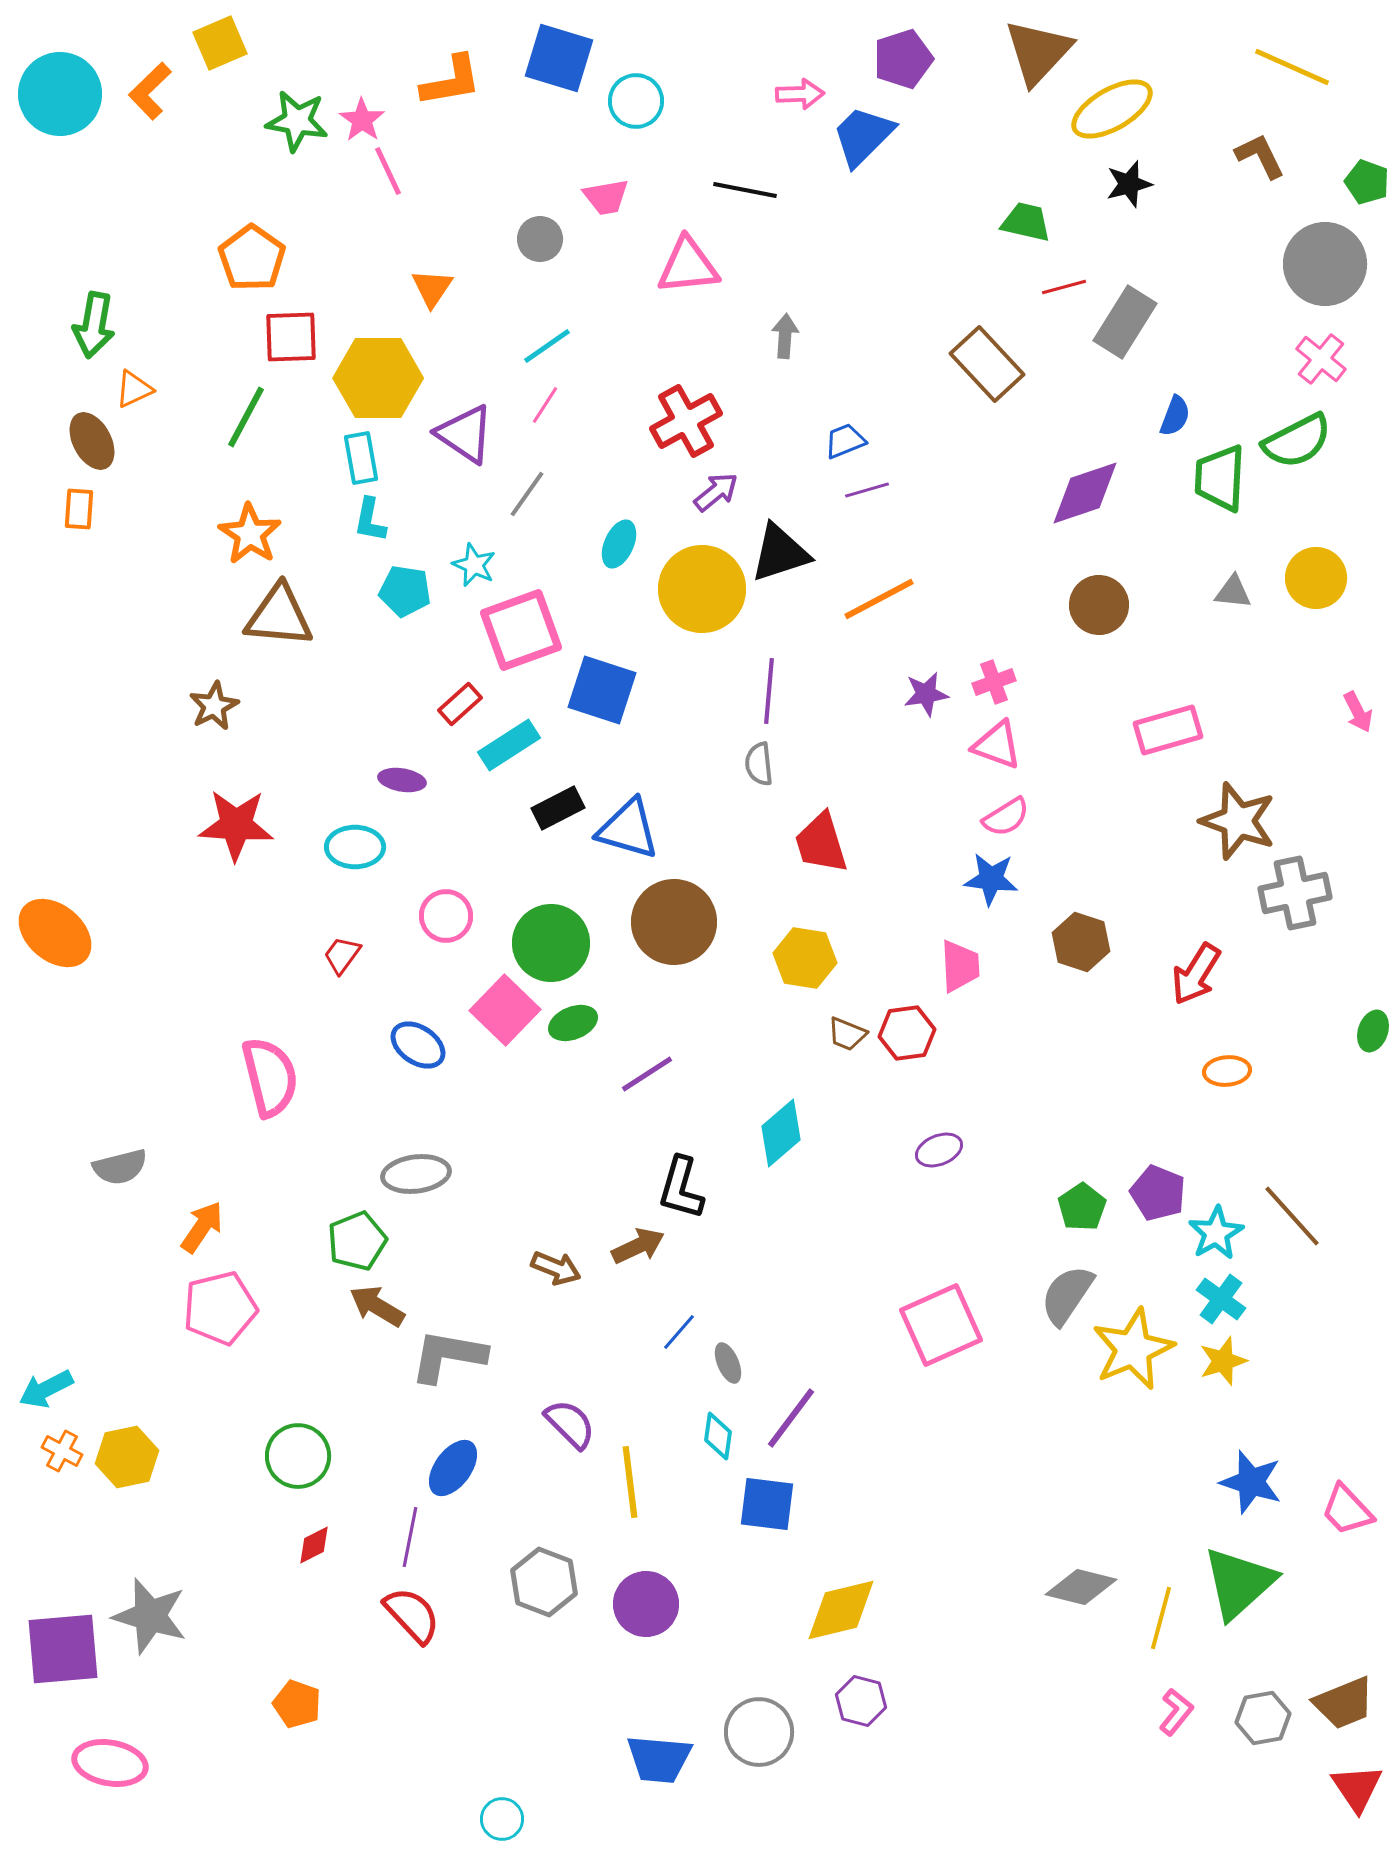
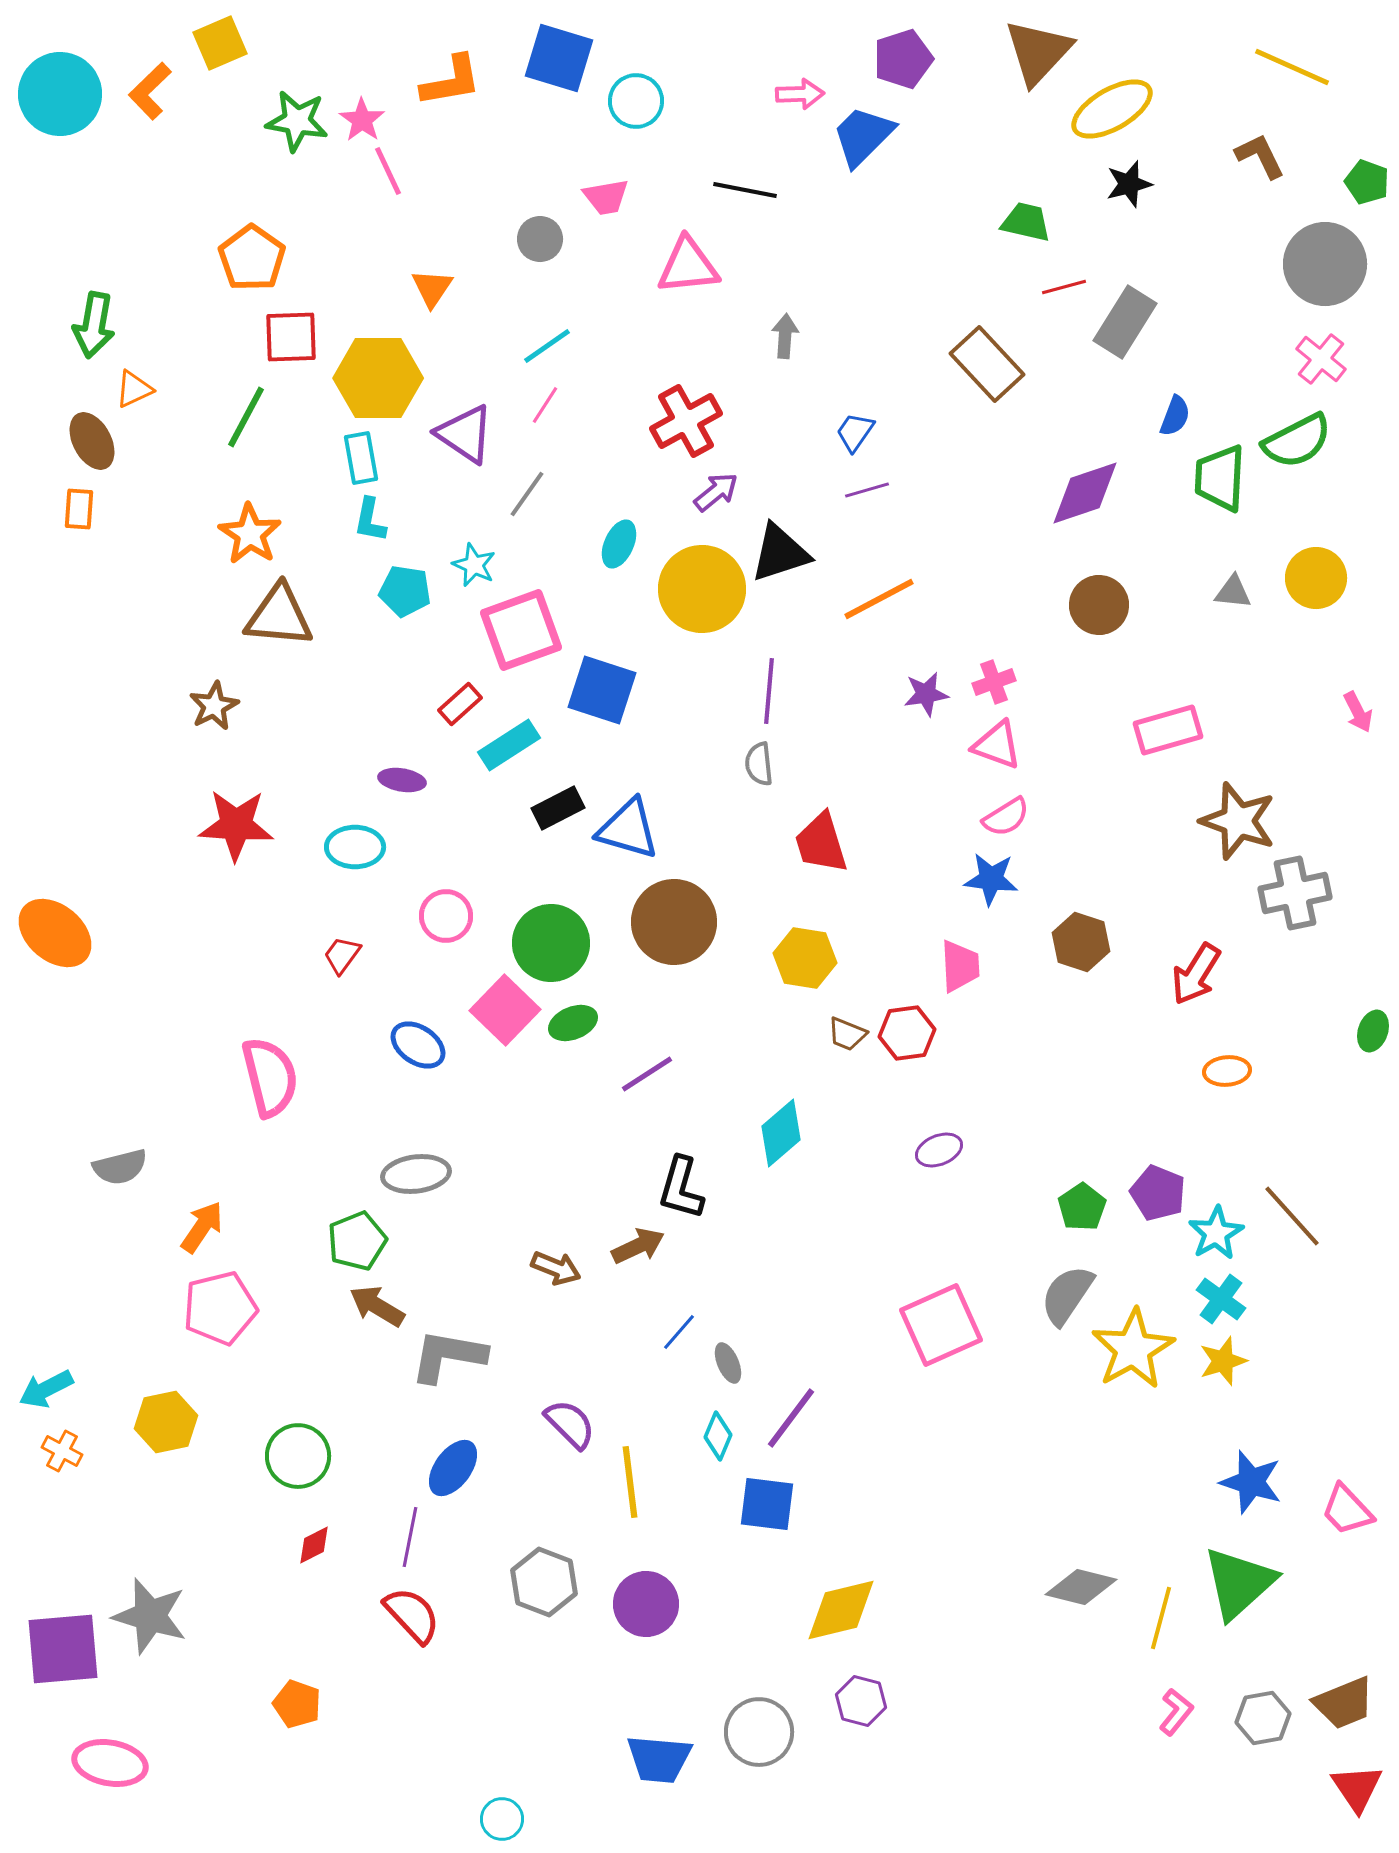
blue trapezoid at (845, 441): moved 10 px right, 9 px up; rotated 33 degrees counterclockwise
yellow star at (1133, 1349): rotated 6 degrees counterclockwise
cyan diamond at (718, 1436): rotated 15 degrees clockwise
yellow hexagon at (127, 1457): moved 39 px right, 35 px up
